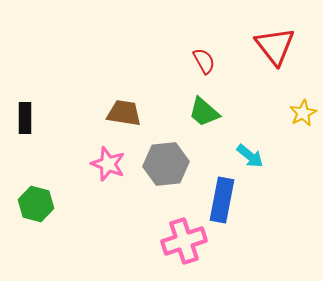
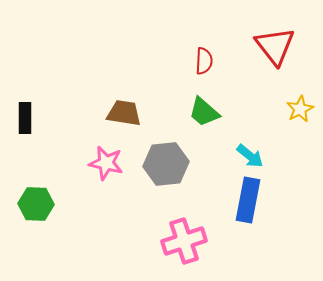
red semicircle: rotated 32 degrees clockwise
yellow star: moved 3 px left, 4 px up
pink star: moved 2 px left, 1 px up; rotated 8 degrees counterclockwise
blue rectangle: moved 26 px right
green hexagon: rotated 12 degrees counterclockwise
